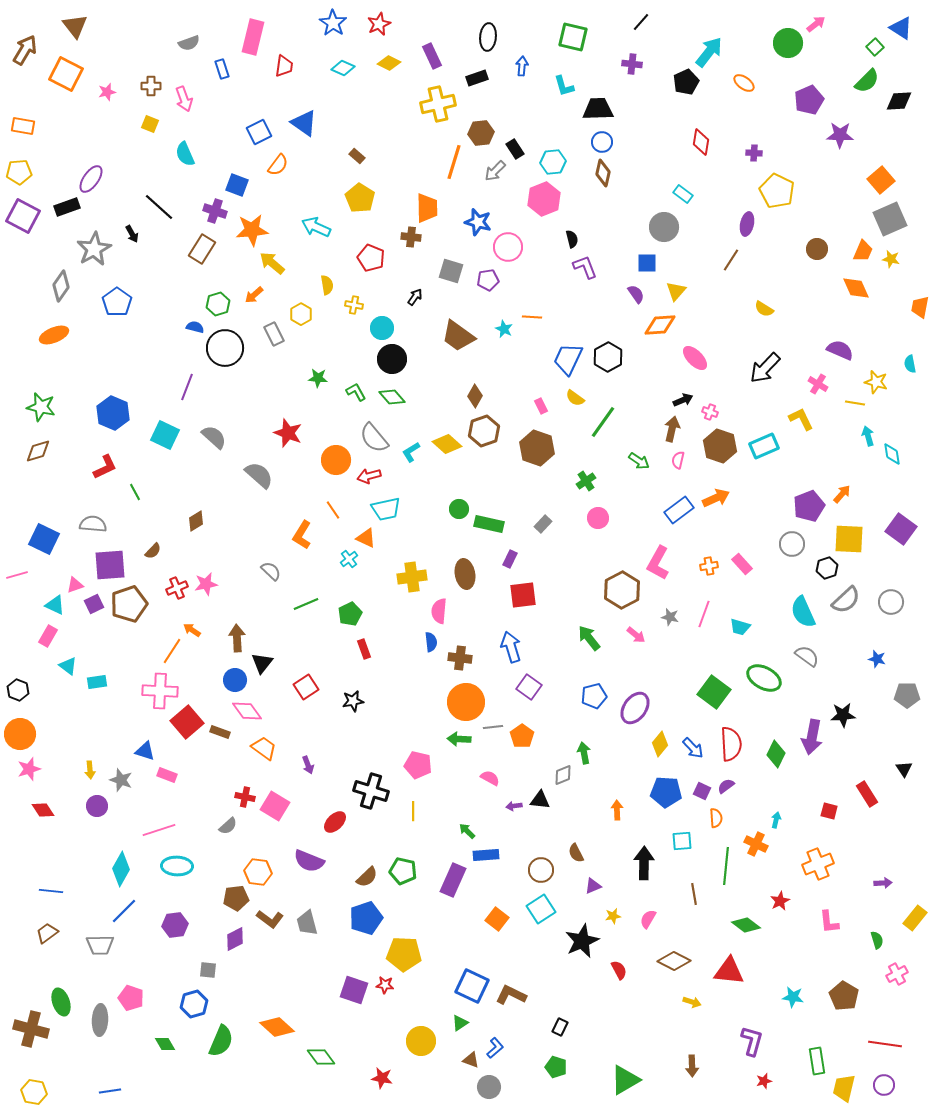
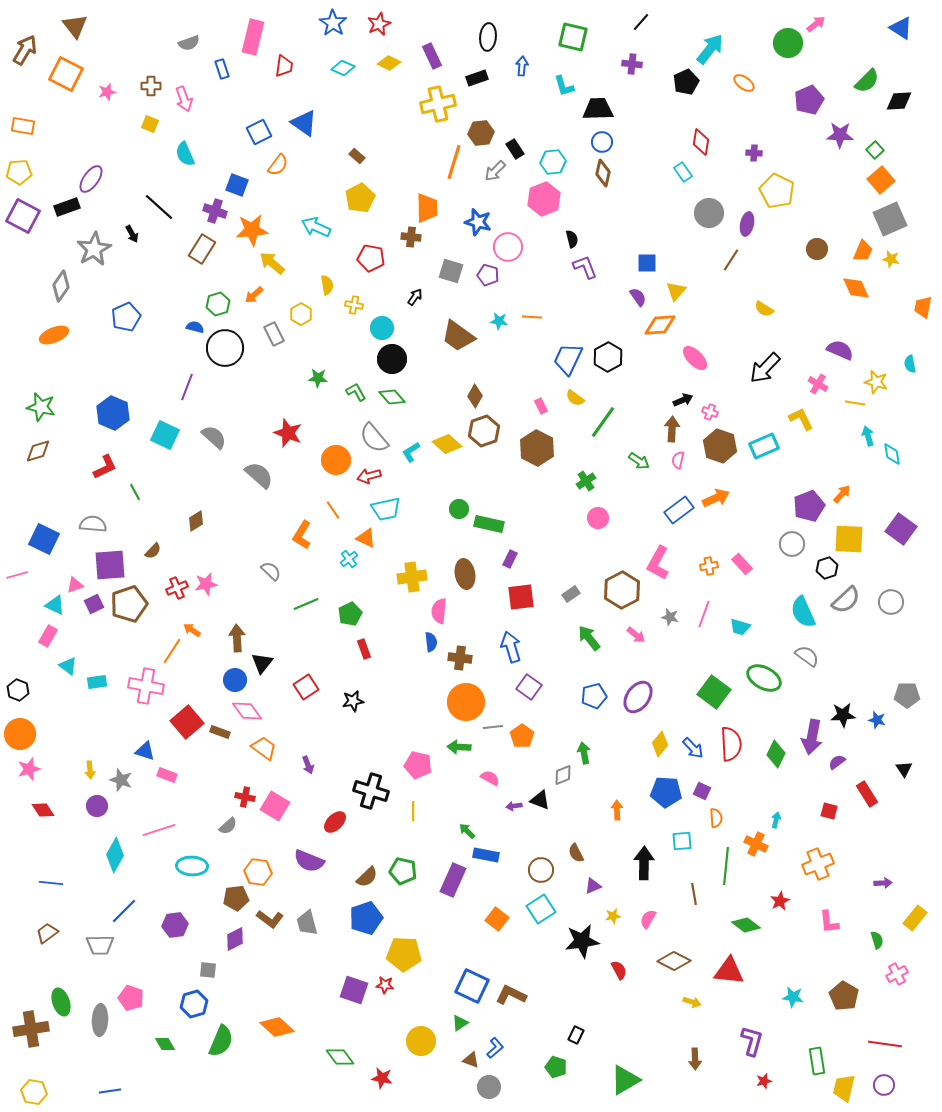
green square at (875, 47): moved 103 px down
cyan arrow at (709, 52): moved 1 px right, 3 px up
cyan rectangle at (683, 194): moved 22 px up; rotated 18 degrees clockwise
yellow pentagon at (360, 198): rotated 12 degrees clockwise
gray circle at (664, 227): moved 45 px right, 14 px up
red pentagon at (371, 258): rotated 12 degrees counterclockwise
purple pentagon at (488, 280): moved 5 px up; rotated 25 degrees clockwise
purple semicircle at (636, 294): moved 2 px right, 3 px down
blue pentagon at (117, 302): moved 9 px right, 15 px down; rotated 12 degrees clockwise
orange trapezoid at (920, 307): moved 3 px right
cyan star at (504, 329): moved 5 px left, 8 px up; rotated 18 degrees counterclockwise
brown arrow at (672, 429): rotated 10 degrees counterclockwise
brown hexagon at (537, 448): rotated 8 degrees clockwise
gray rectangle at (543, 524): moved 28 px right, 70 px down; rotated 12 degrees clockwise
red square at (523, 595): moved 2 px left, 2 px down
blue star at (877, 659): moved 61 px down
pink cross at (160, 691): moved 14 px left, 5 px up; rotated 8 degrees clockwise
purple ellipse at (635, 708): moved 3 px right, 11 px up
green arrow at (459, 739): moved 8 px down
purple semicircle at (726, 786): moved 111 px right, 24 px up
black triangle at (540, 800): rotated 15 degrees clockwise
blue rectangle at (486, 855): rotated 15 degrees clockwise
cyan ellipse at (177, 866): moved 15 px right
cyan diamond at (121, 869): moved 6 px left, 14 px up
blue line at (51, 891): moved 8 px up
black star at (582, 941): rotated 16 degrees clockwise
black rectangle at (560, 1027): moved 16 px right, 8 px down
brown cross at (31, 1029): rotated 24 degrees counterclockwise
green diamond at (321, 1057): moved 19 px right
brown arrow at (692, 1066): moved 3 px right, 7 px up
